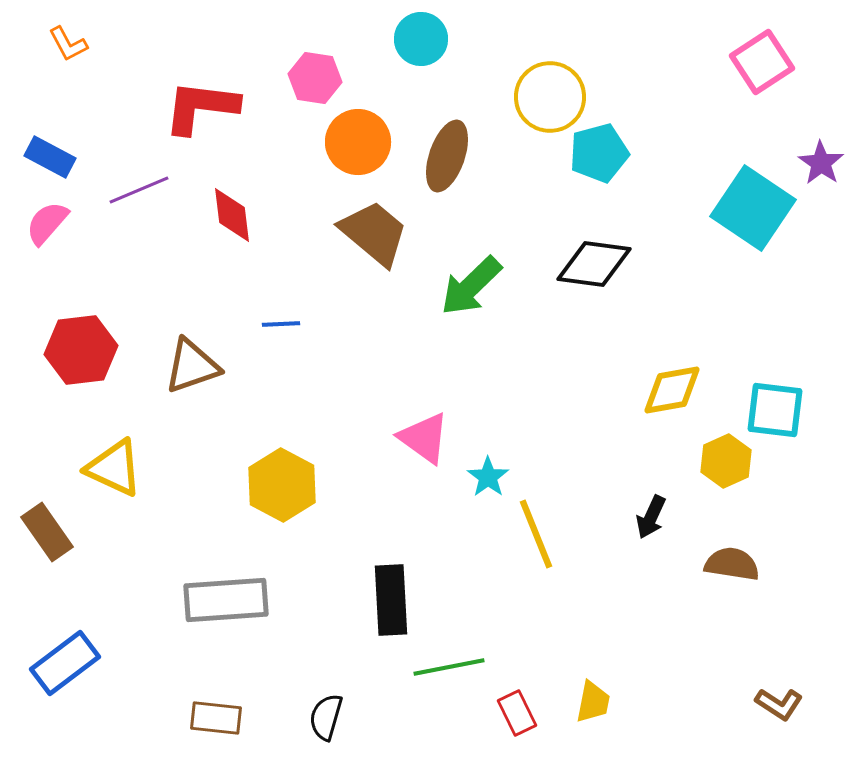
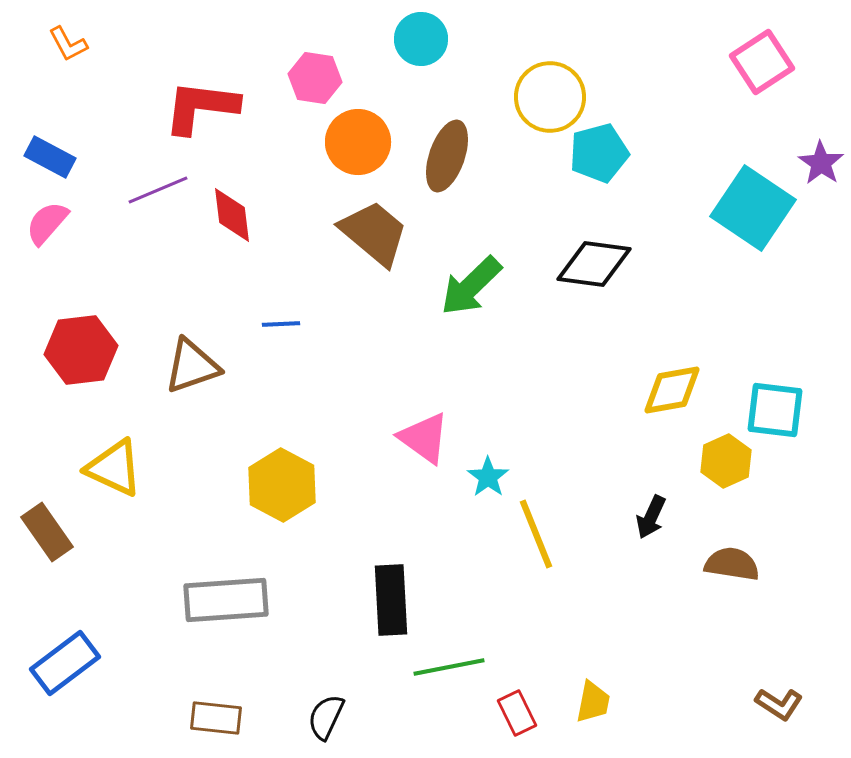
purple line at (139, 190): moved 19 px right
black semicircle at (326, 717): rotated 9 degrees clockwise
